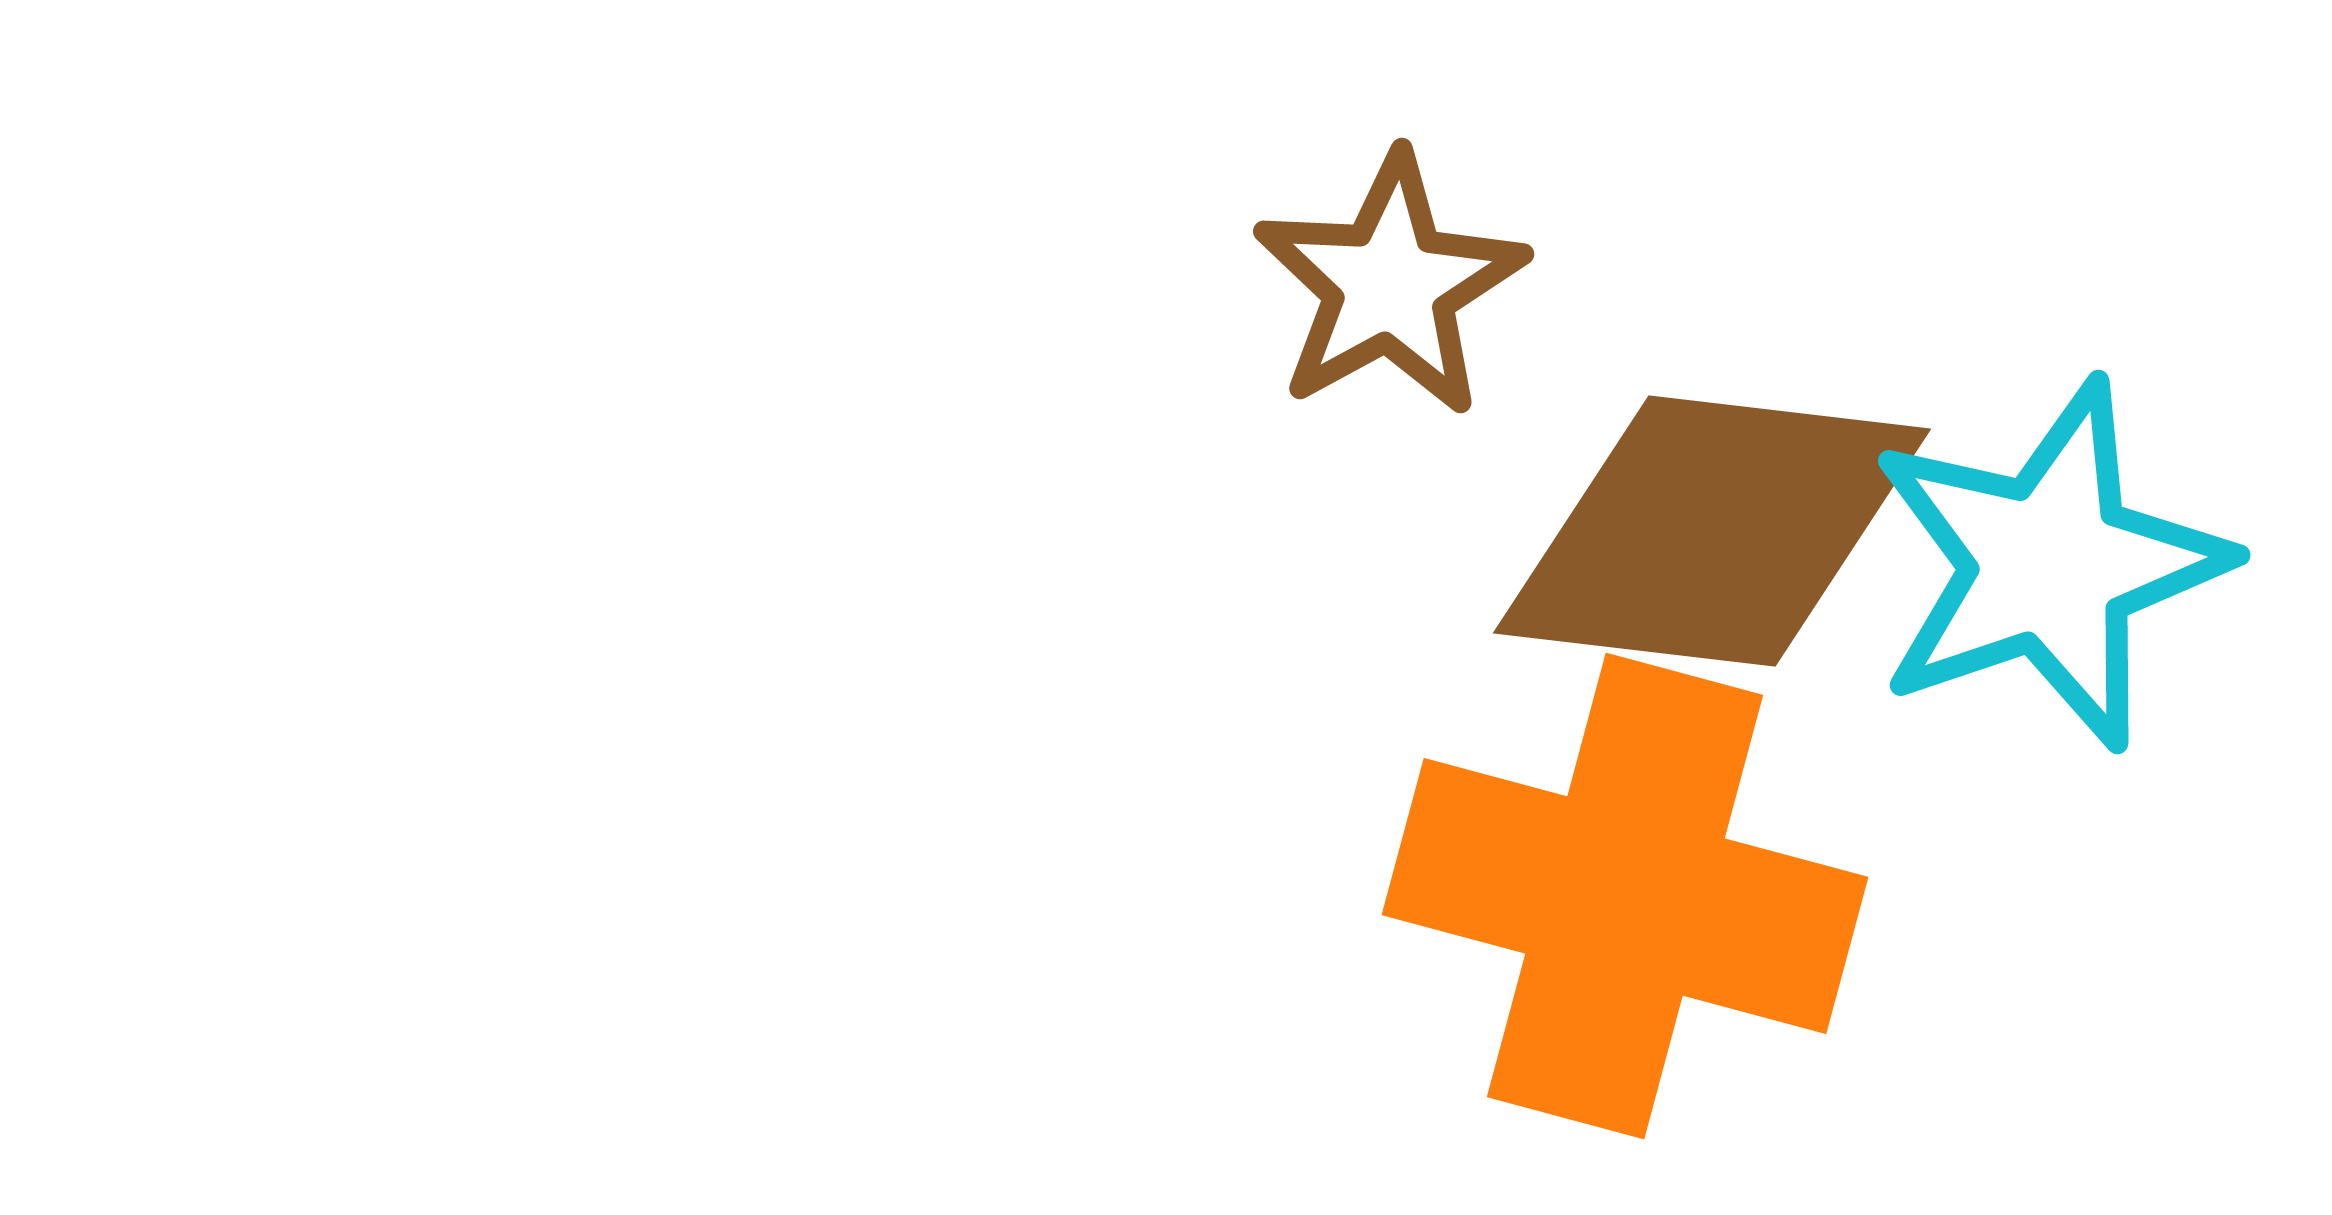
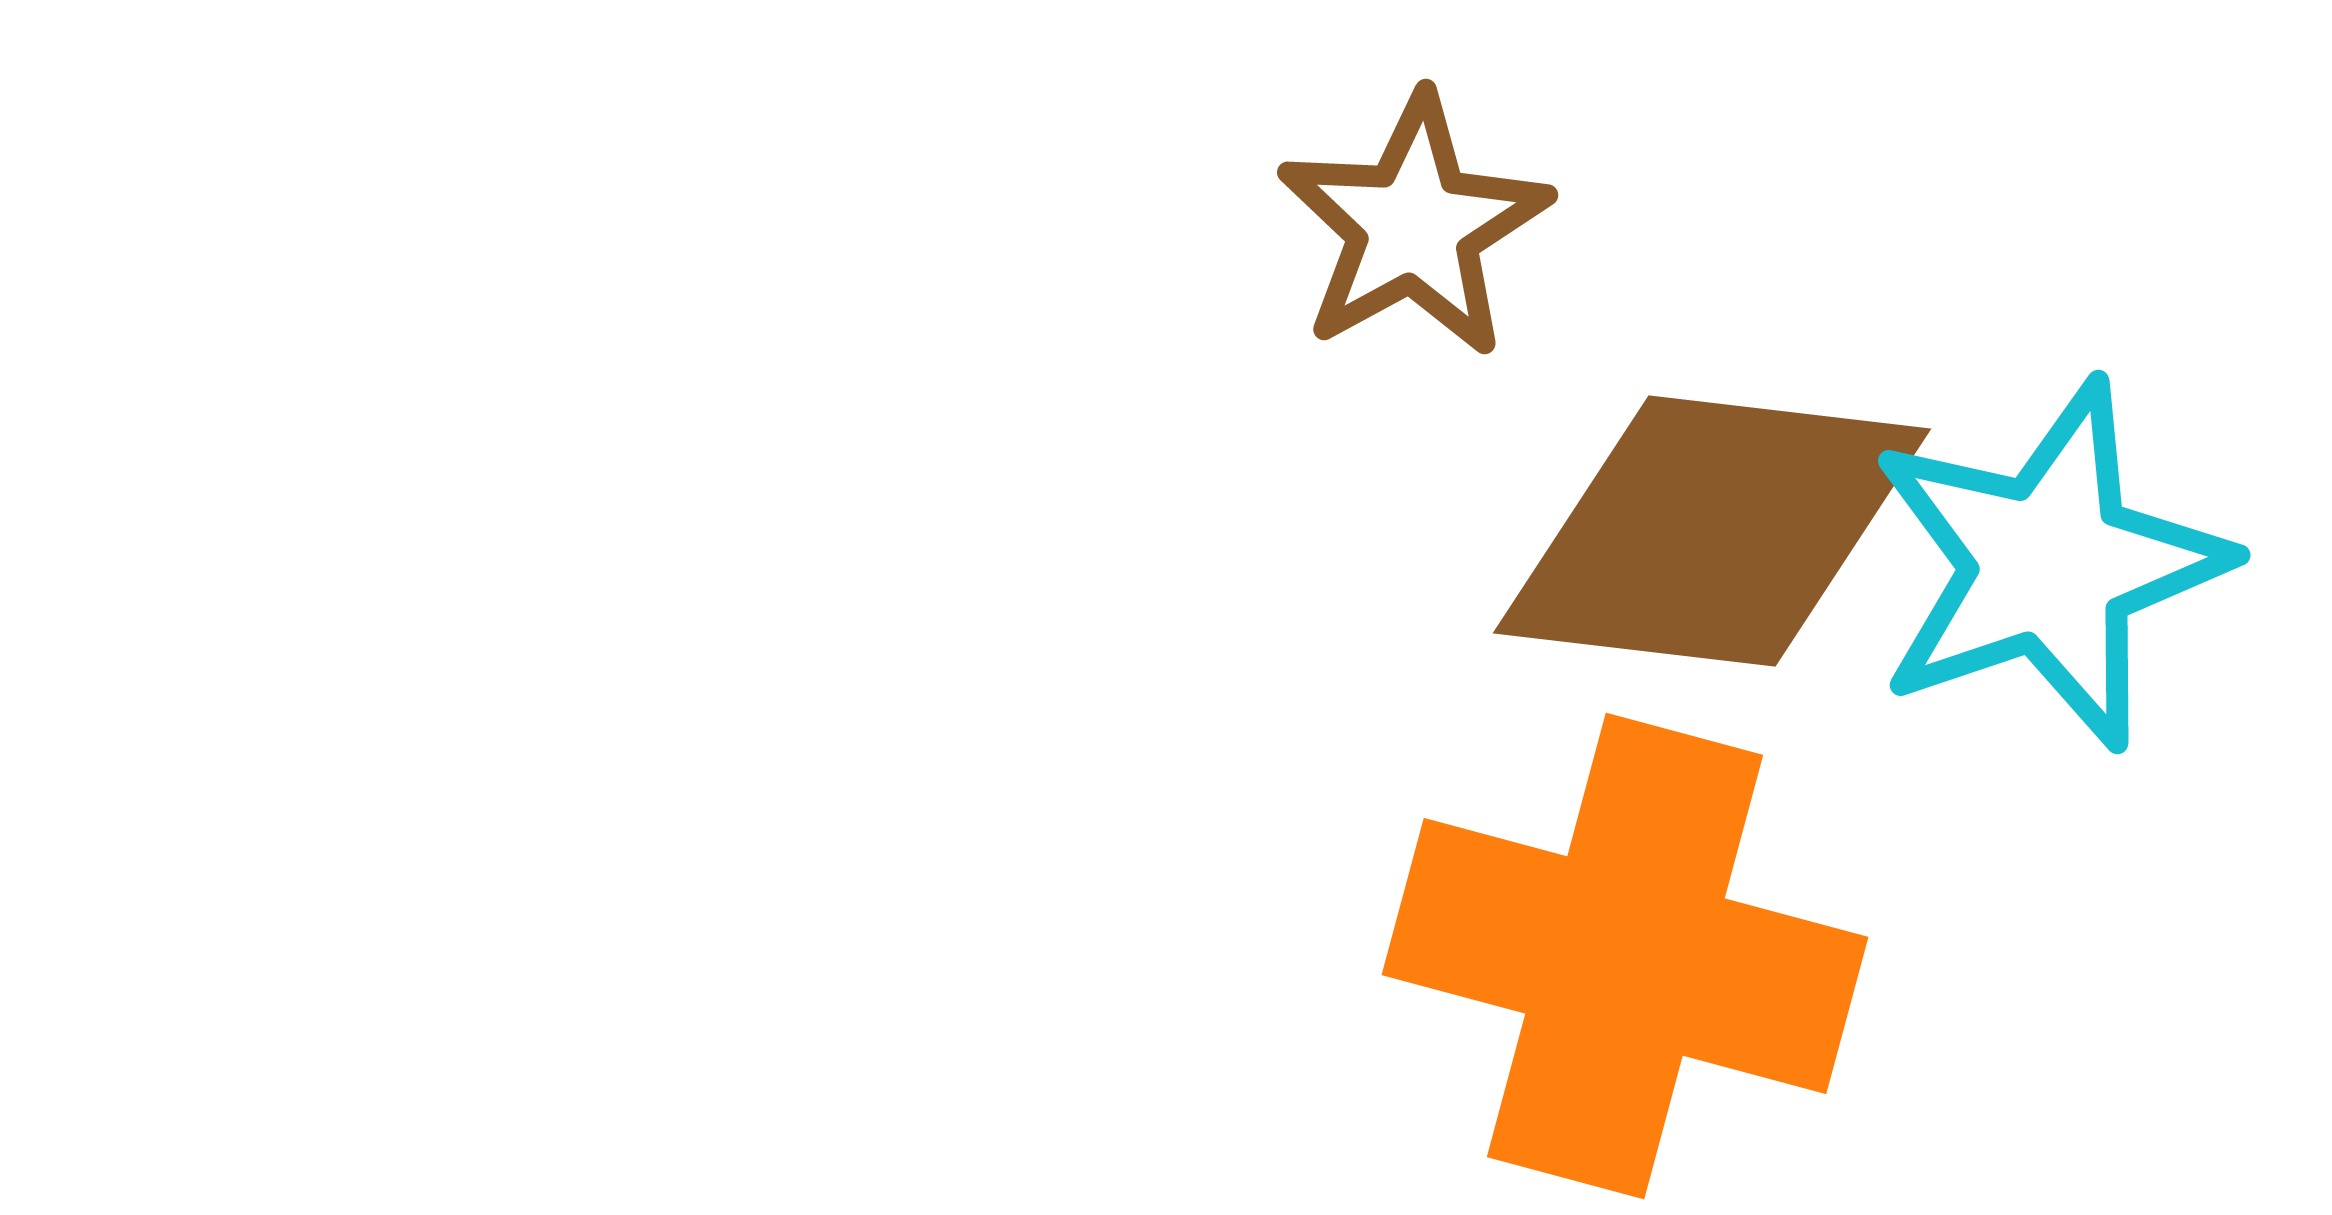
brown star: moved 24 px right, 59 px up
orange cross: moved 60 px down
